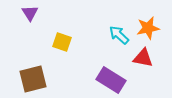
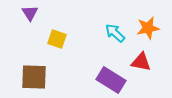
cyan arrow: moved 4 px left, 2 px up
yellow square: moved 5 px left, 3 px up
red triangle: moved 2 px left, 4 px down
brown square: moved 1 px right, 2 px up; rotated 16 degrees clockwise
